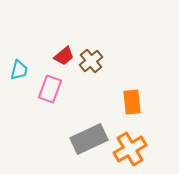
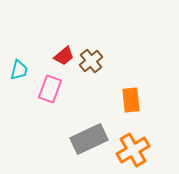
orange rectangle: moved 1 px left, 2 px up
orange cross: moved 3 px right, 1 px down
